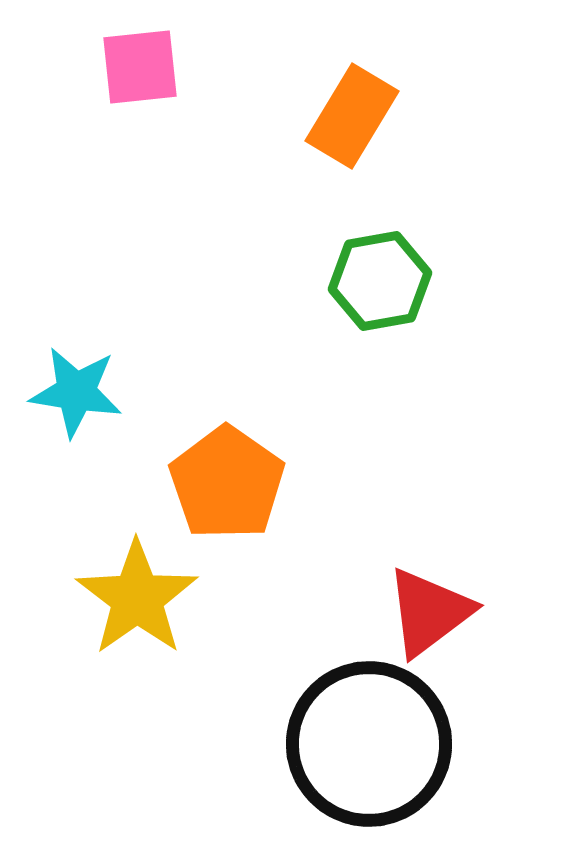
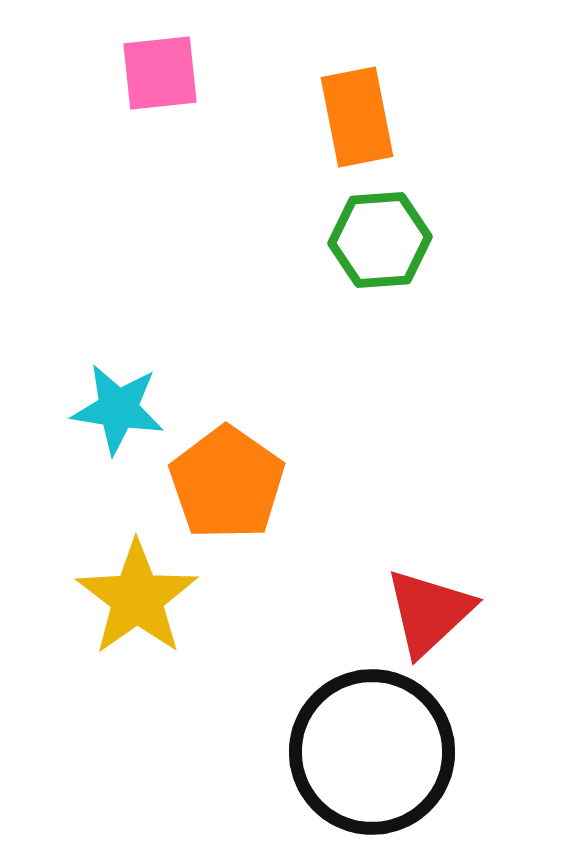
pink square: moved 20 px right, 6 px down
orange rectangle: moved 5 px right, 1 px down; rotated 42 degrees counterclockwise
green hexagon: moved 41 px up; rotated 6 degrees clockwise
cyan star: moved 42 px right, 17 px down
red triangle: rotated 6 degrees counterclockwise
black circle: moved 3 px right, 8 px down
